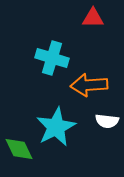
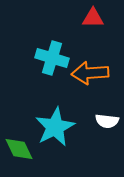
orange arrow: moved 1 px right, 12 px up
cyan star: moved 1 px left
